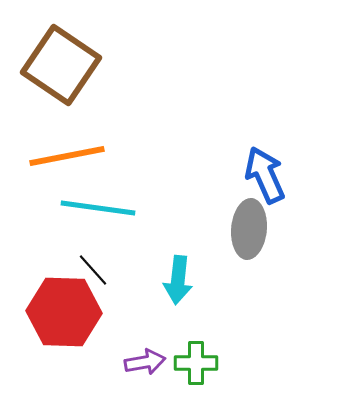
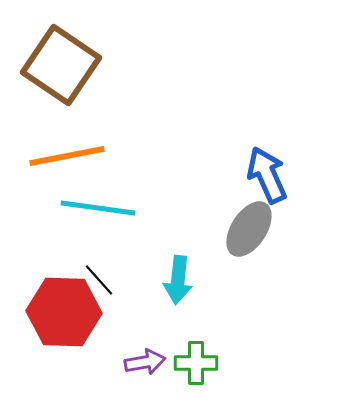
blue arrow: moved 2 px right
gray ellipse: rotated 28 degrees clockwise
black line: moved 6 px right, 10 px down
